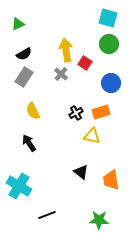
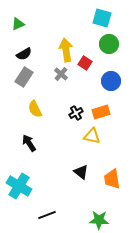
cyan square: moved 6 px left
blue circle: moved 2 px up
yellow semicircle: moved 2 px right, 2 px up
orange trapezoid: moved 1 px right, 1 px up
